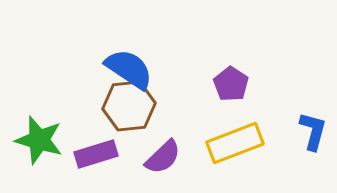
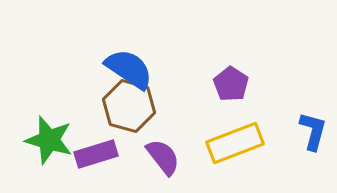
brown hexagon: rotated 21 degrees clockwise
green star: moved 10 px right
purple semicircle: rotated 84 degrees counterclockwise
